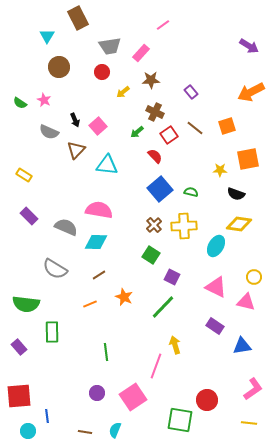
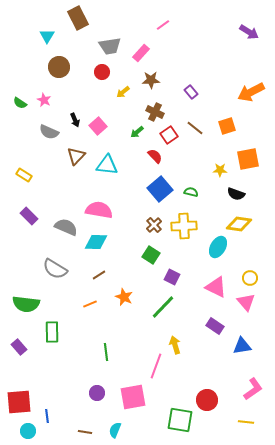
purple arrow at (249, 46): moved 14 px up
brown triangle at (76, 150): moved 6 px down
cyan ellipse at (216, 246): moved 2 px right, 1 px down
yellow circle at (254, 277): moved 4 px left, 1 px down
pink triangle at (246, 302): rotated 36 degrees clockwise
red square at (19, 396): moved 6 px down
pink square at (133, 397): rotated 24 degrees clockwise
yellow line at (249, 423): moved 3 px left, 1 px up
